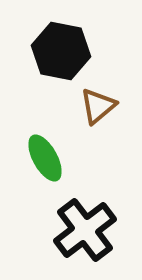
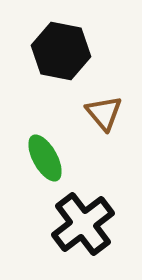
brown triangle: moved 6 px right, 7 px down; rotated 30 degrees counterclockwise
black cross: moved 2 px left, 6 px up
